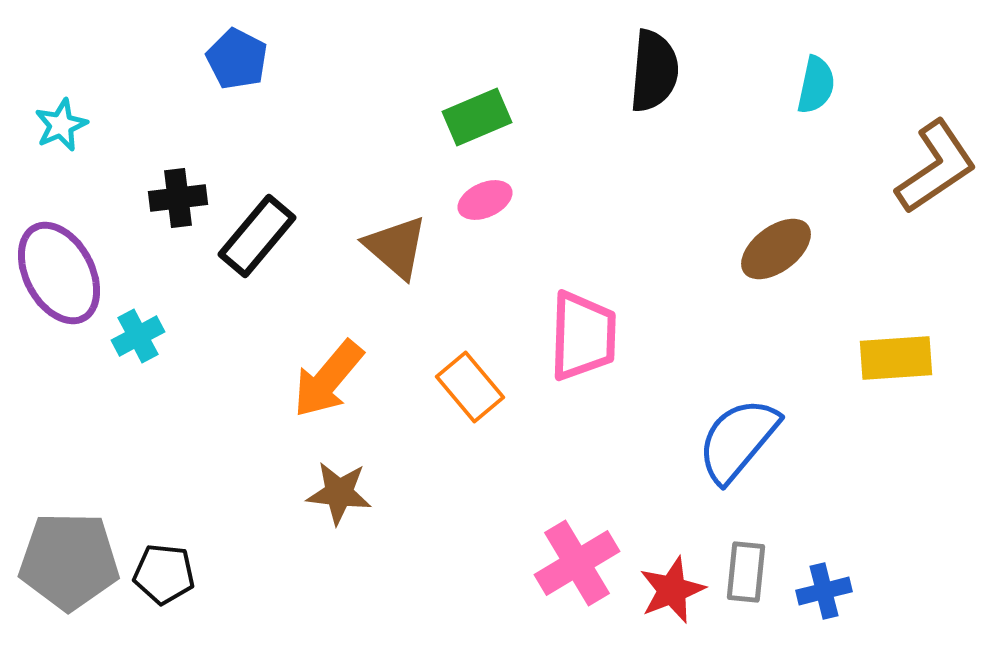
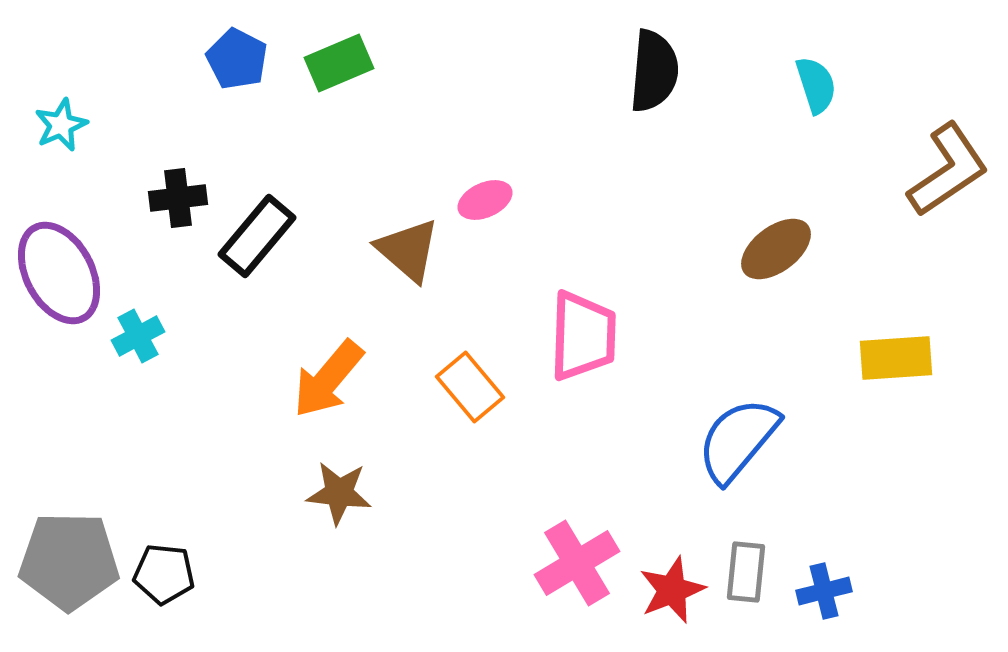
cyan semicircle: rotated 30 degrees counterclockwise
green rectangle: moved 138 px left, 54 px up
brown L-shape: moved 12 px right, 3 px down
brown triangle: moved 12 px right, 3 px down
